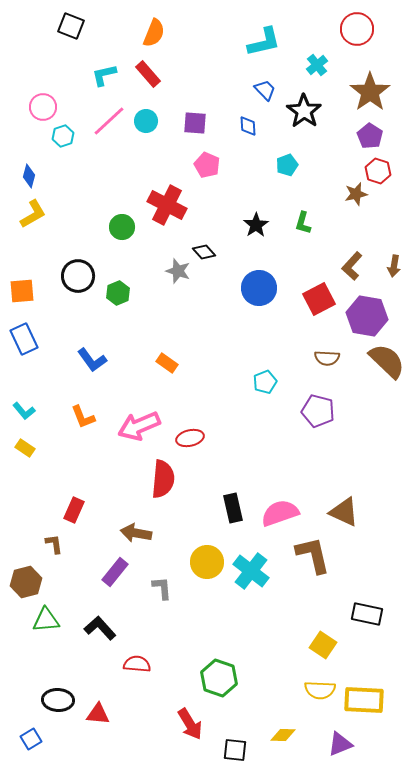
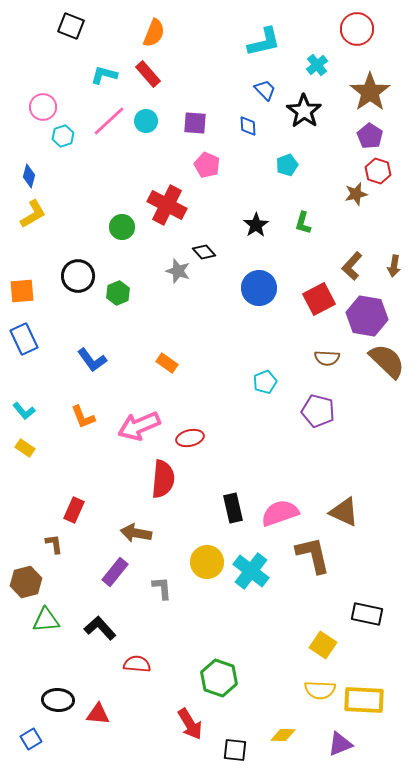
cyan L-shape at (104, 75): rotated 28 degrees clockwise
